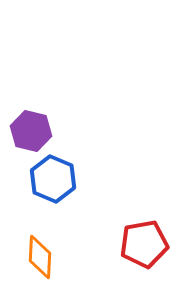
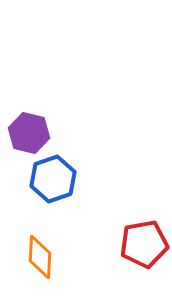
purple hexagon: moved 2 px left, 2 px down
blue hexagon: rotated 18 degrees clockwise
